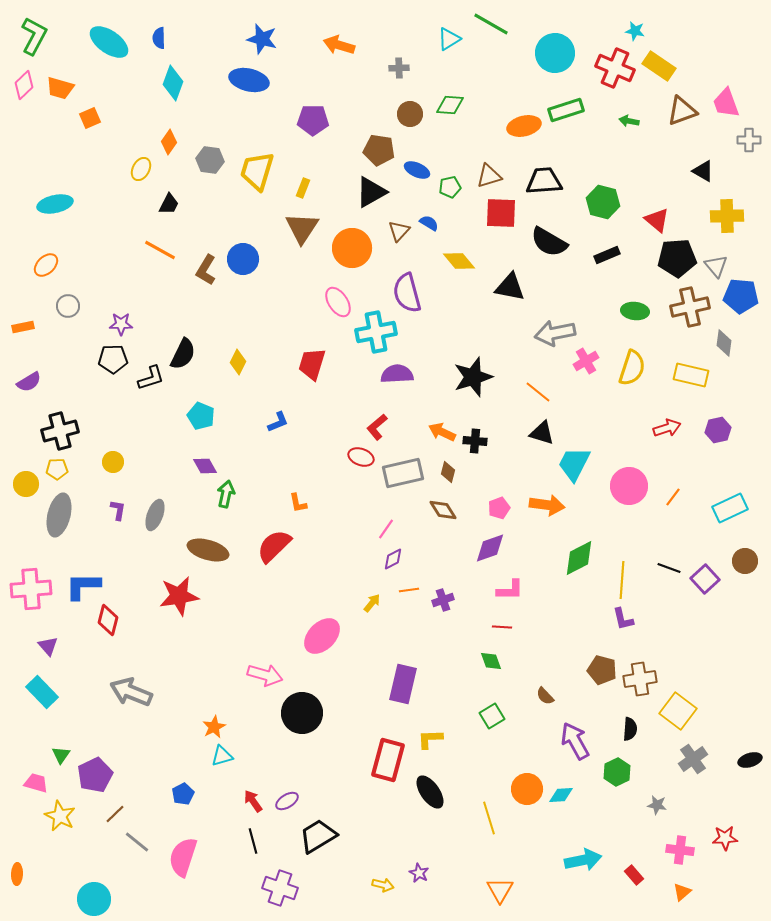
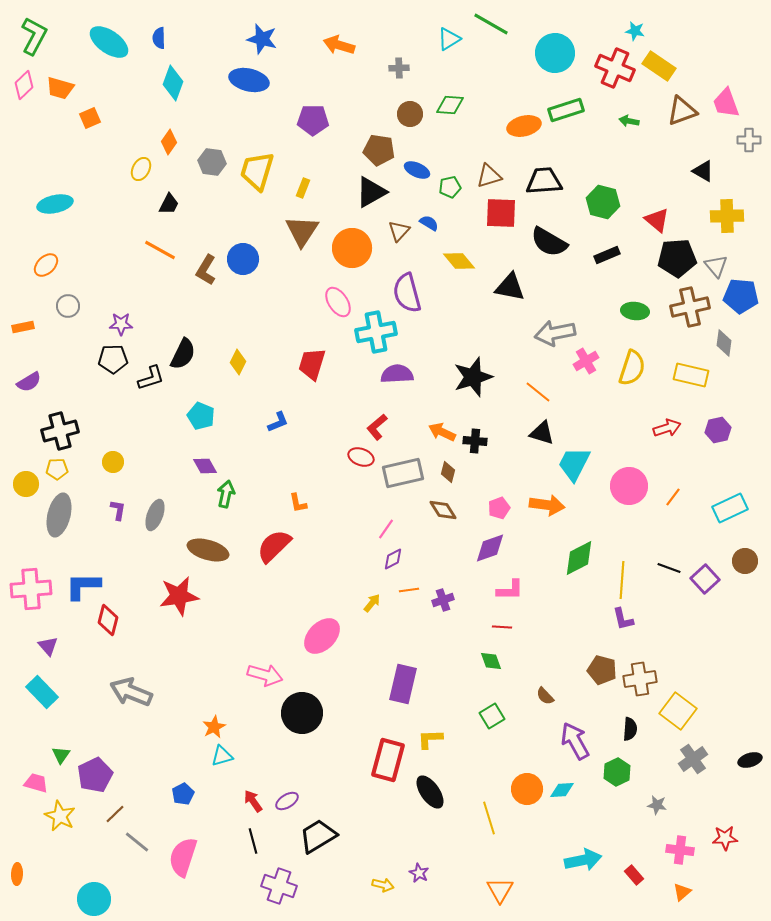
gray hexagon at (210, 160): moved 2 px right, 2 px down
brown triangle at (302, 228): moved 3 px down
cyan diamond at (561, 795): moved 1 px right, 5 px up
purple cross at (280, 888): moved 1 px left, 2 px up
